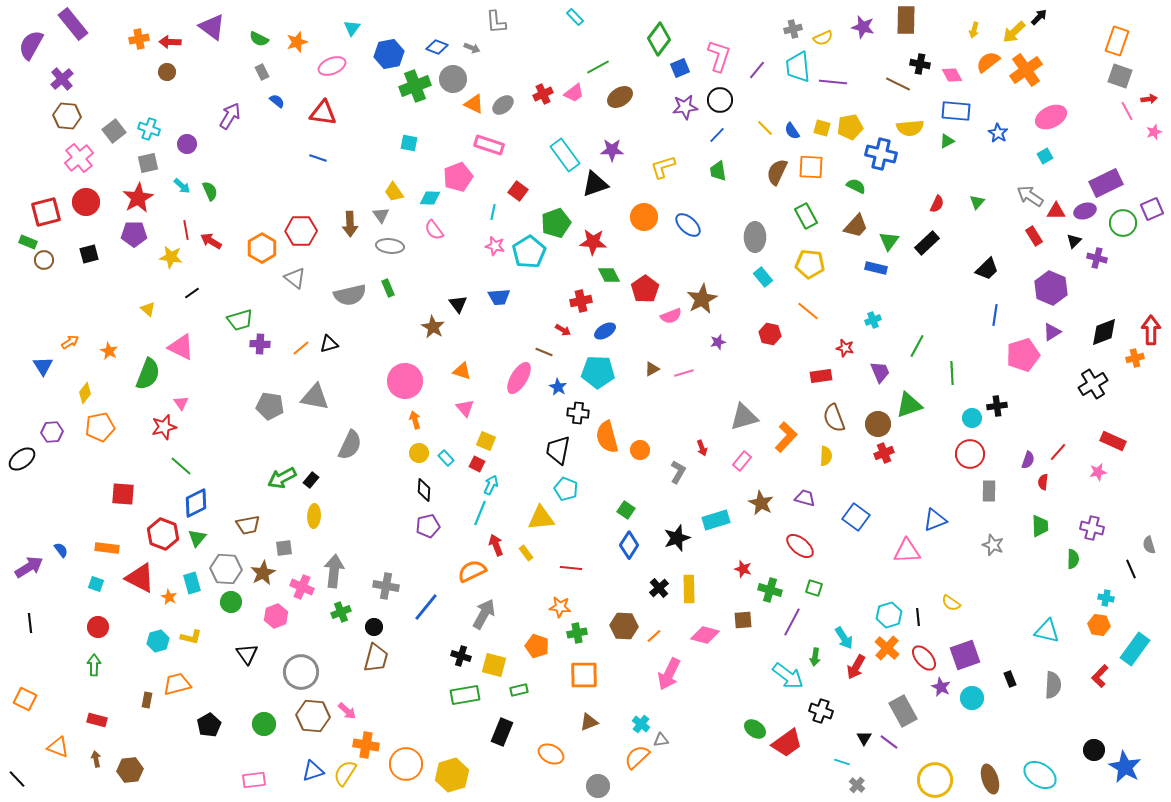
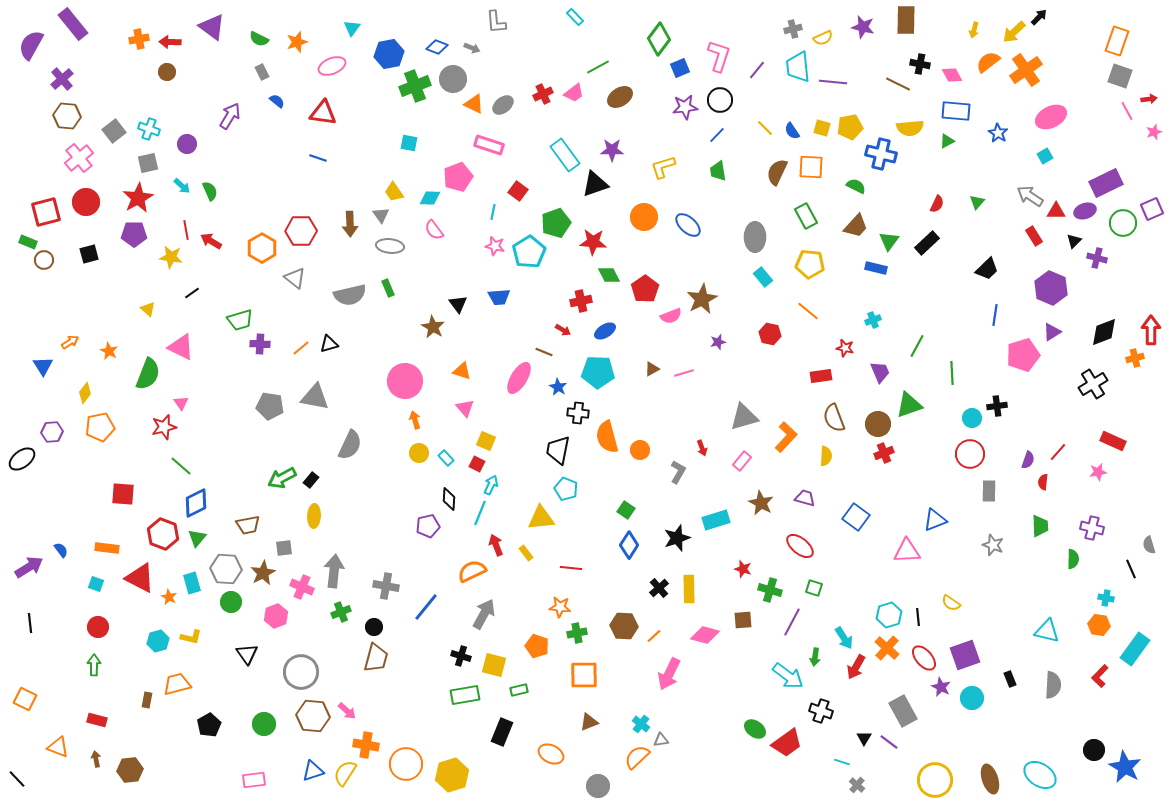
black diamond at (424, 490): moved 25 px right, 9 px down
